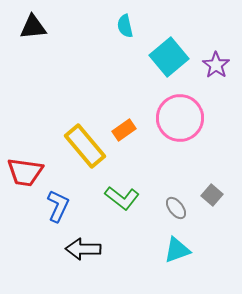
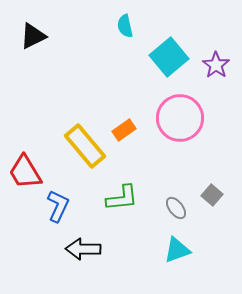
black triangle: moved 9 px down; rotated 20 degrees counterclockwise
red trapezoid: rotated 51 degrees clockwise
green L-shape: rotated 44 degrees counterclockwise
